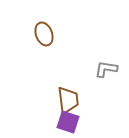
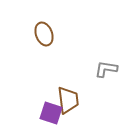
purple square: moved 17 px left, 9 px up
